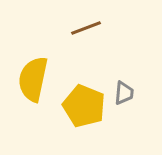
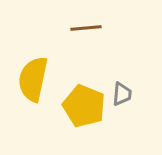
brown line: rotated 16 degrees clockwise
gray trapezoid: moved 2 px left, 1 px down
